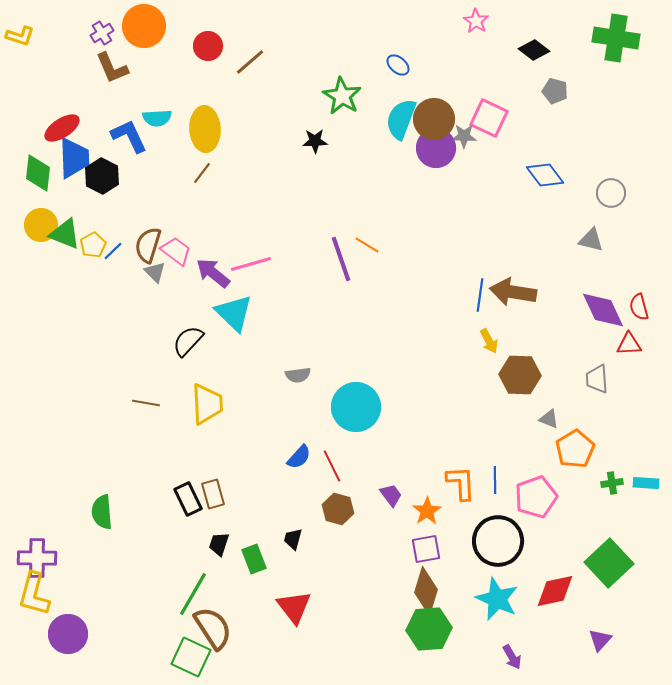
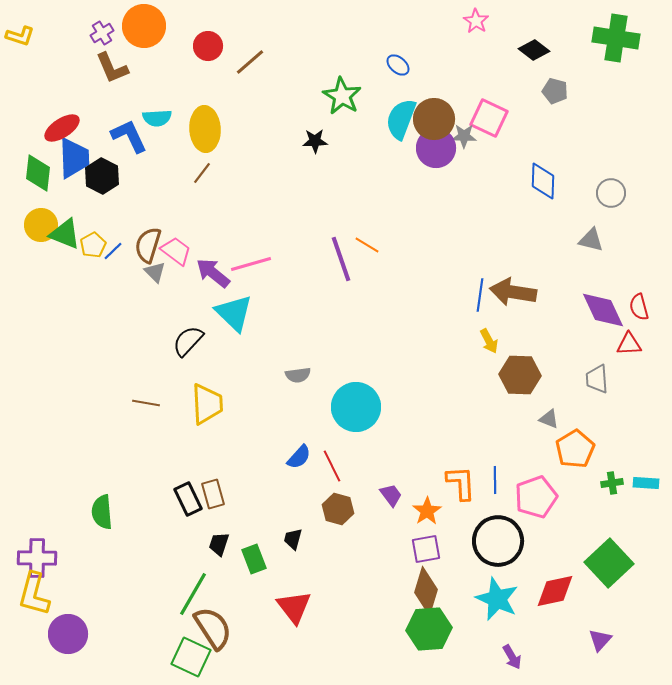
blue diamond at (545, 175): moved 2 px left, 6 px down; rotated 39 degrees clockwise
